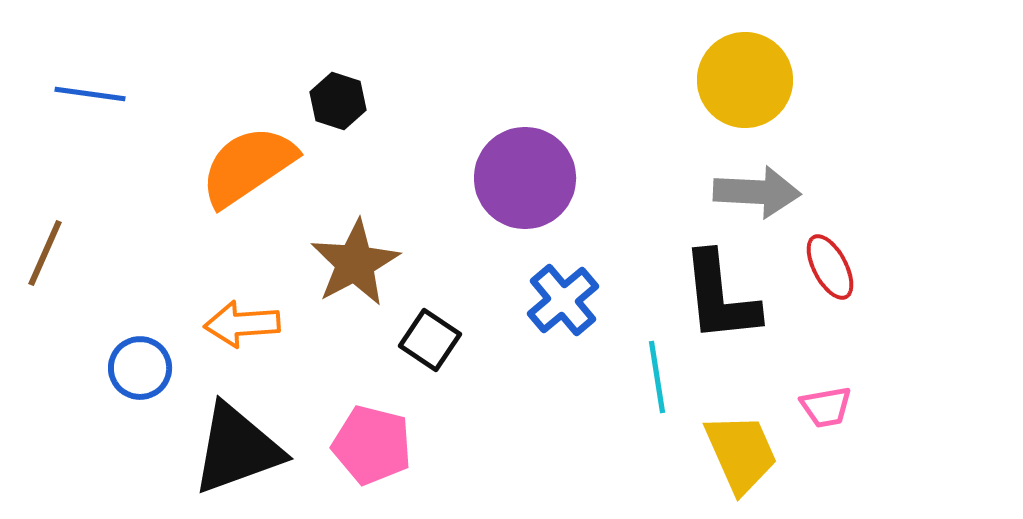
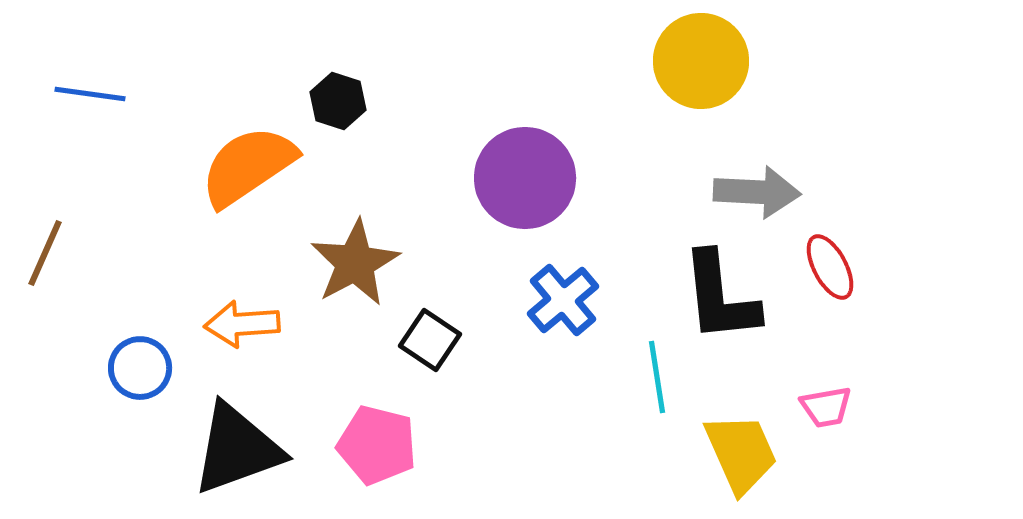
yellow circle: moved 44 px left, 19 px up
pink pentagon: moved 5 px right
